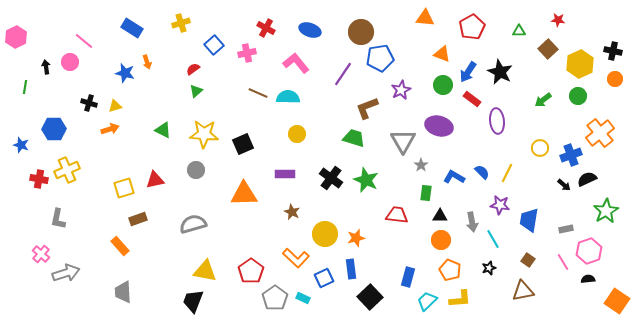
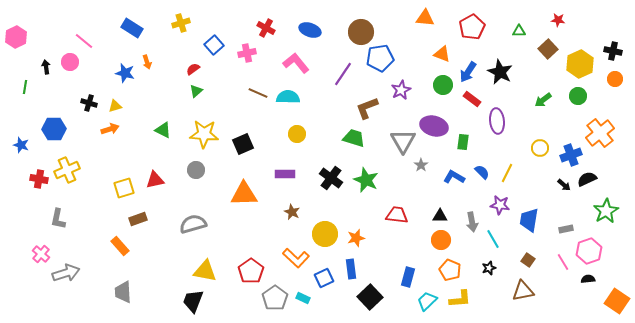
purple ellipse at (439, 126): moved 5 px left
green rectangle at (426, 193): moved 37 px right, 51 px up
